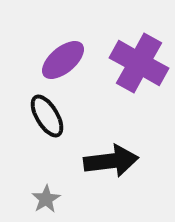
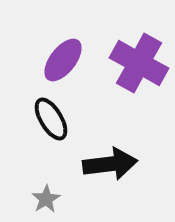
purple ellipse: rotated 12 degrees counterclockwise
black ellipse: moved 4 px right, 3 px down
black arrow: moved 1 px left, 3 px down
